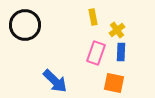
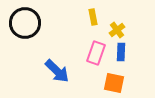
black circle: moved 2 px up
blue arrow: moved 2 px right, 10 px up
